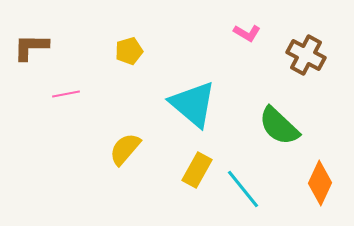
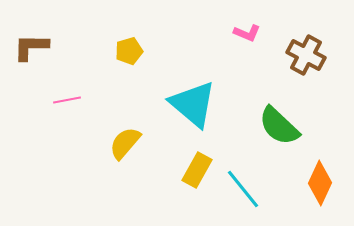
pink L-shape: rotated 8 degrees counterclockwise
pink line: moved 1 px right, 6 px down
yellow semicircle: moved 6 px up
